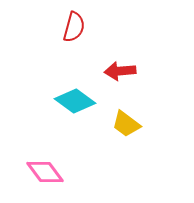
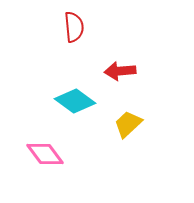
red semicircle: rotated 20 degrees counterclockwise
yellow trapezoid: moved 2 px right; rotated 100 degrees clockwise
pink diamond: moved 18 px up
